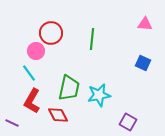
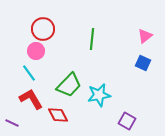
pink triangle: moved 12 px down; rotated 42 degrees counterclockwise
red circle: moved 8 px left, 4 px up
green trapezoid: moved 3 px up; rotated 32 degrees clockwise
red L-shape: moved 1 px left, 2 px up; rotated 120 degrees clockwise
purple square: moved 1 px left, 1 px up
